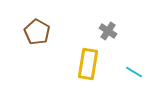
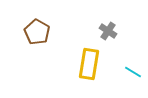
yellow rectangle: moved 1 px right
cyan line: moved 1 px left
